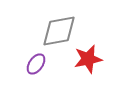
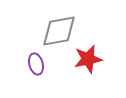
purple ellipse: rotated 50 degrees counterclockwise
